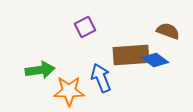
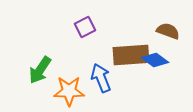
green arrow: rotated 132 degrees clockwise
